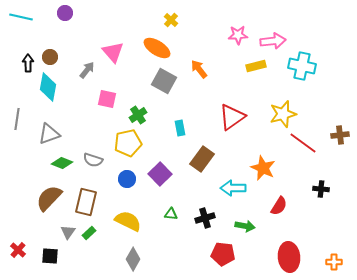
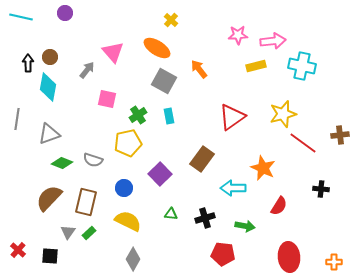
cyan rectangle at (180, 128): moved 11 px left, 12 px up
blue circle at (127, 179): moved 3 px left, 9 px down
